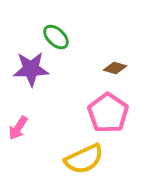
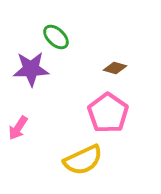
yellow semicircle: moved 1 px left, 1 px down
